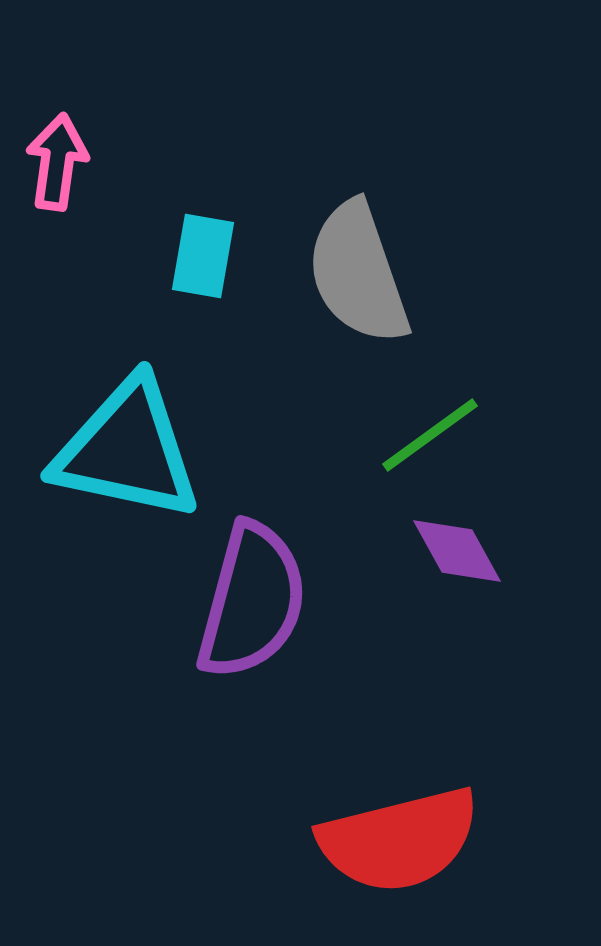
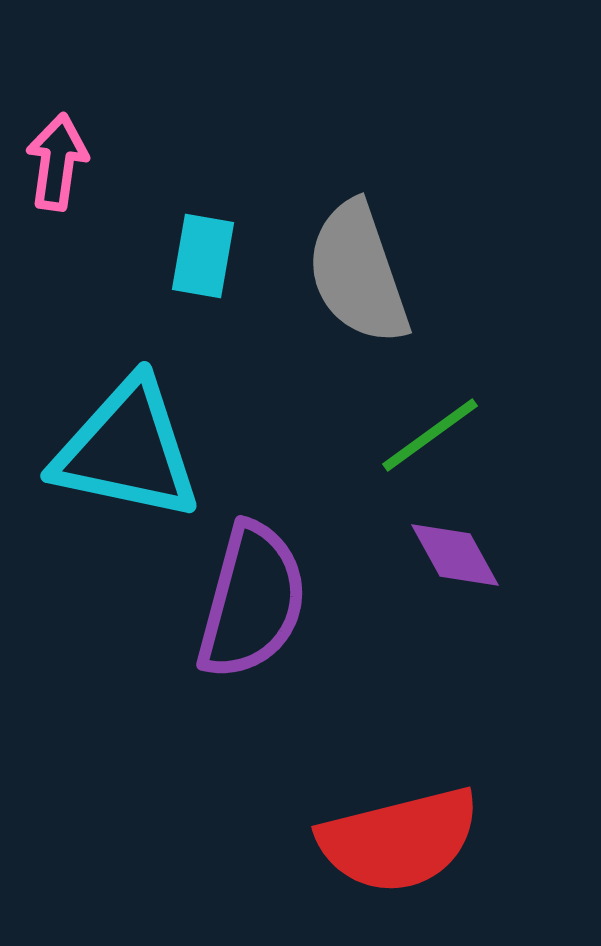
purple diamond: moved 2 px left, 4 px down
